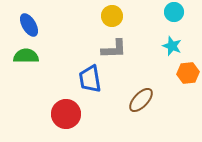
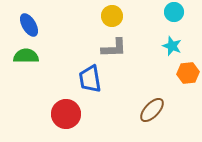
gray L-shape: moved 1 px up
brown ellipse: moved 11 px right, 10 px down
